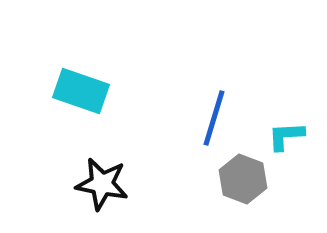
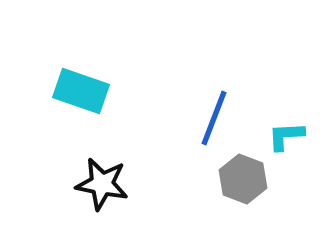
blue line: rotated 4 degrees clockwise
